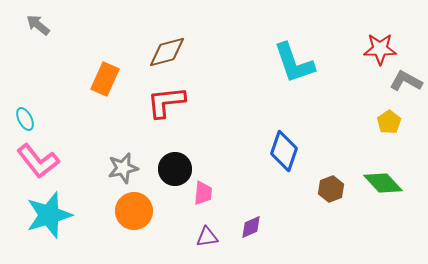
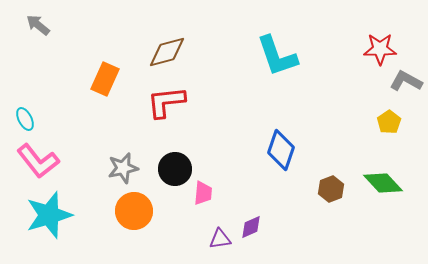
cyan L-shape: moved 17 px left, 7 px up
blue diamond: moved 3 px left, 1 px up
purple triangle: moved 13 px right, 2 px down
